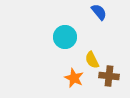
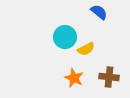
blue semicircle: rotated 12 degrees counterclockwise
yellow semicircle: moved 6 px left, 11 px up; rotated 90 degrees counterclockwise
brown cross: moved 1 px down
